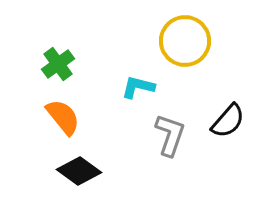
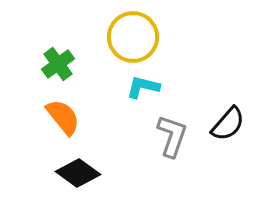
yellow circle: moved 52 px left, 4 px up
cyan L-shape: moved 5 px right
black semicircle: moved 3 px down
gray L-shape: moved 2 px right, 1 px down
black diamond: moved 1 px left, 2 px down
